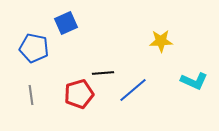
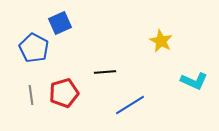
blue square: moved 6 px left
yellow star: rotated 30 degrees clockwise
blue pentagon: rotated 16 degrees clockwise
black line: moved 2 px right, 1 px up
blue line: moved 3 px left, 15 px down; rotated 8 degrees clockwise
red pentagon: moved 15 px left, 1 px up
